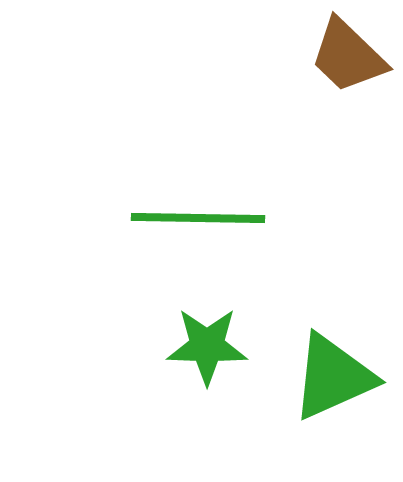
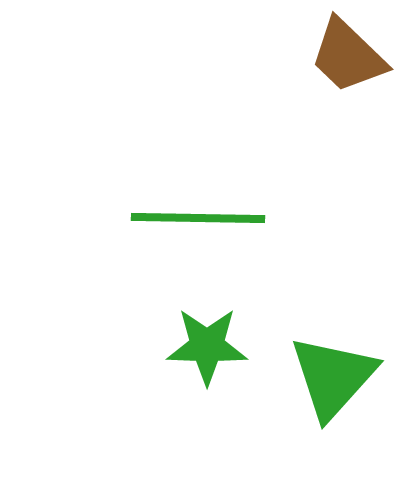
green triangle: rotated 24 degrees counterclockwise
